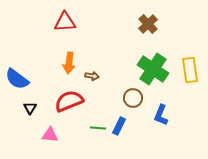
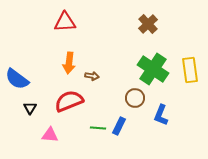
brown circle: moved 2 px right
